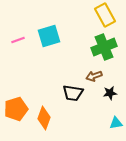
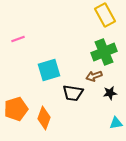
cyan square: moved 34 px down
pink line: moved 1 px up
green cross: moved 5 px down
